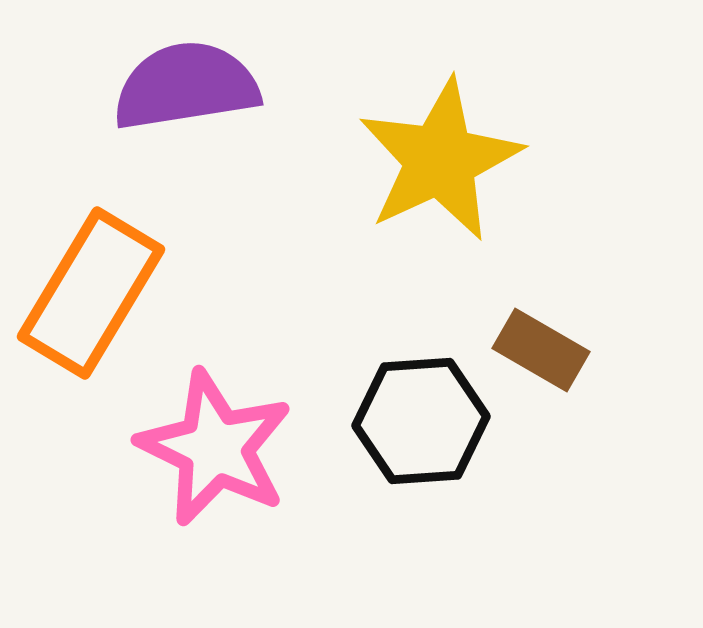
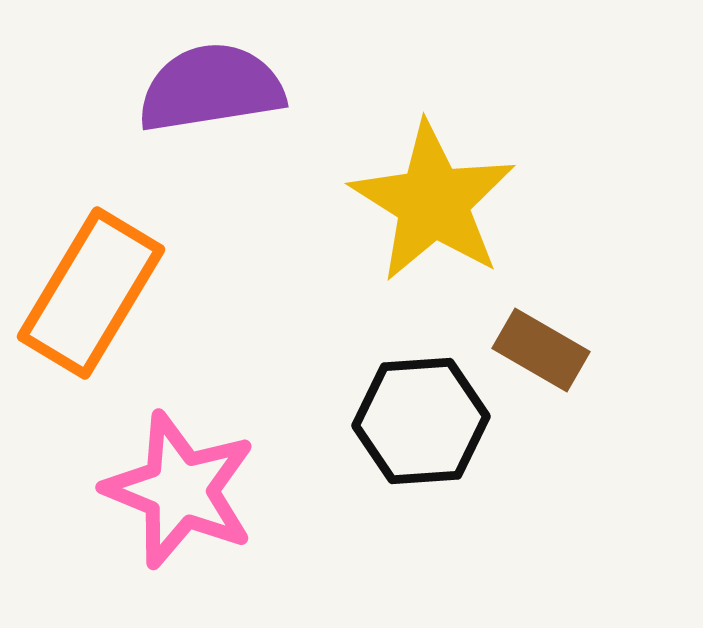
purple semicircle: moved 25 px right, 2 px down
yellow star: moved 7 px left, 42 px down; rotated 15 degrees counterclockwise
pink star: moved 35 px left, 42 px down; rotated 4 degrees counterclockwise
